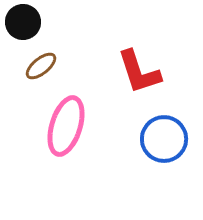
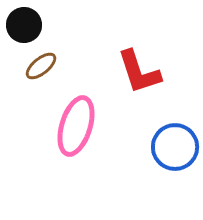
black circle: moved 1 px right, 3 px down
pink ellipse: moved 10 px right
blue circle: moved 11 px right, 8 px down
